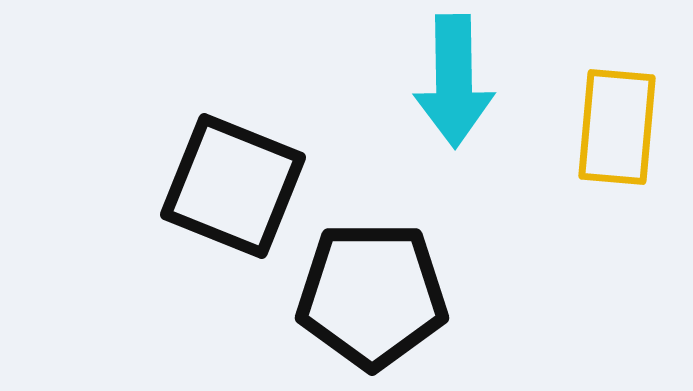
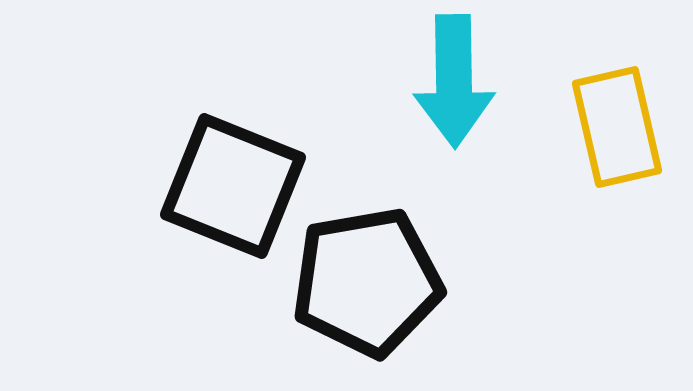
yellow rectangle: rotated 18 degrees counterclockwise
black pentagon: moved 5 px left, 13 px up; rotated 10 degrees counterclockwise
